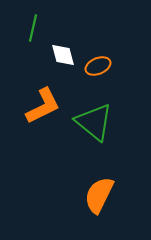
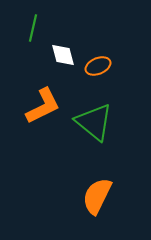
orange semicircle: moved 2 px left, 1 px down
